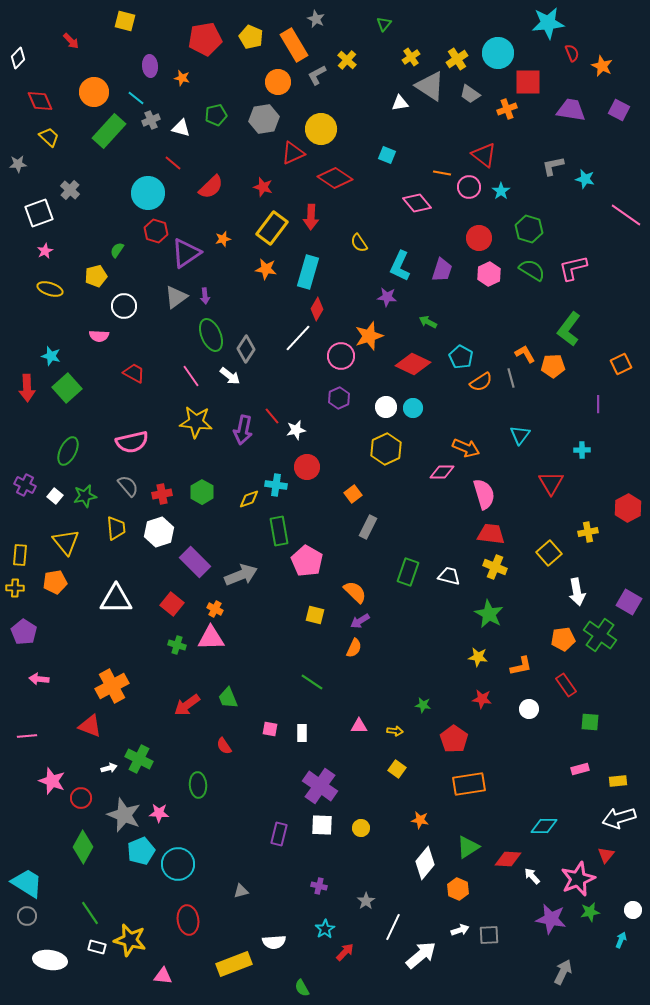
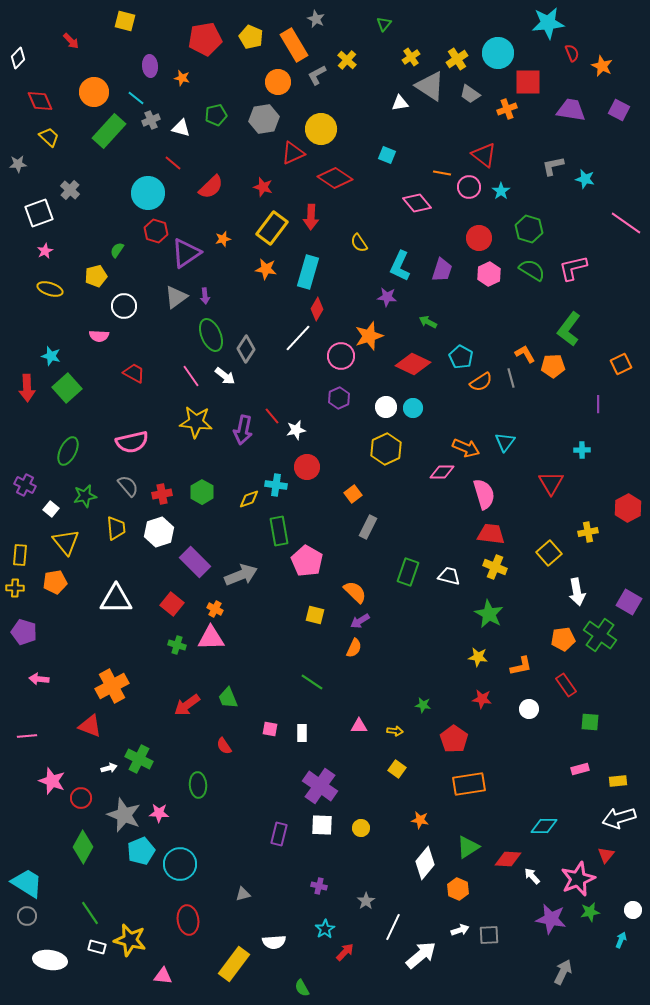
pink line at (626, 215): moved 8 px down
white arrow at (230, 376): moved 5 px left
cyan triangle at (520, 435): moved 15 px left, 7 px down
white square at (55, 496): moved 4 px left, 13 px down
purple pentagon at (24, 632): rotated 15 degrees counterclockwise
cyan circle at (178, 864): moved 2 px right
gray triangle at (241, 891): moved 2 px right, 3 px down
yellow rectangle at (234, 964): rotated 32 degrees counterclockwise
